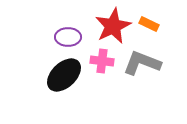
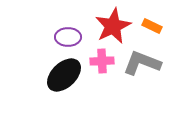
orange rectangle: moved 3 px right, 2 px down
pink cross: rotated 10 degrees counterclockwise
